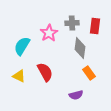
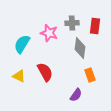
pink star: rotated 24 degrees counterclockwise
cyan semicircle: moved 2 px up
orange rectangle: moved 1 px right, 2 px down; rotated 16 degrees clockwise
purple semicircle: rotated 40 degrees counterclockwise
